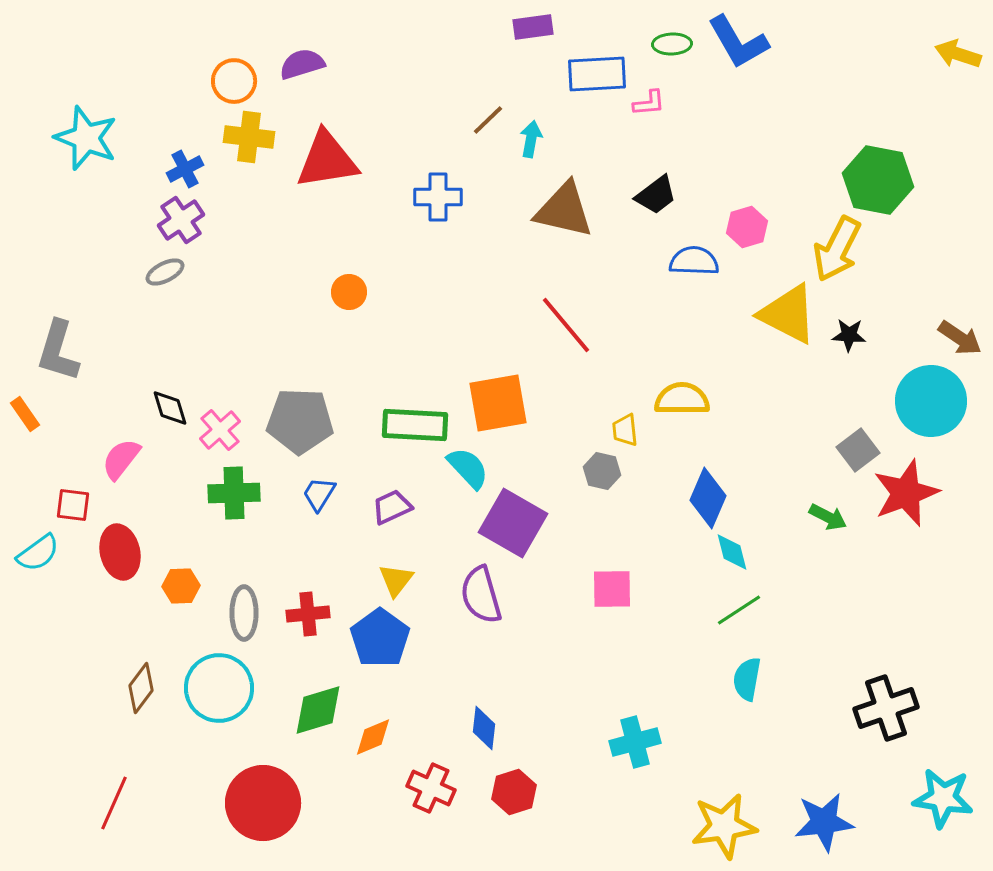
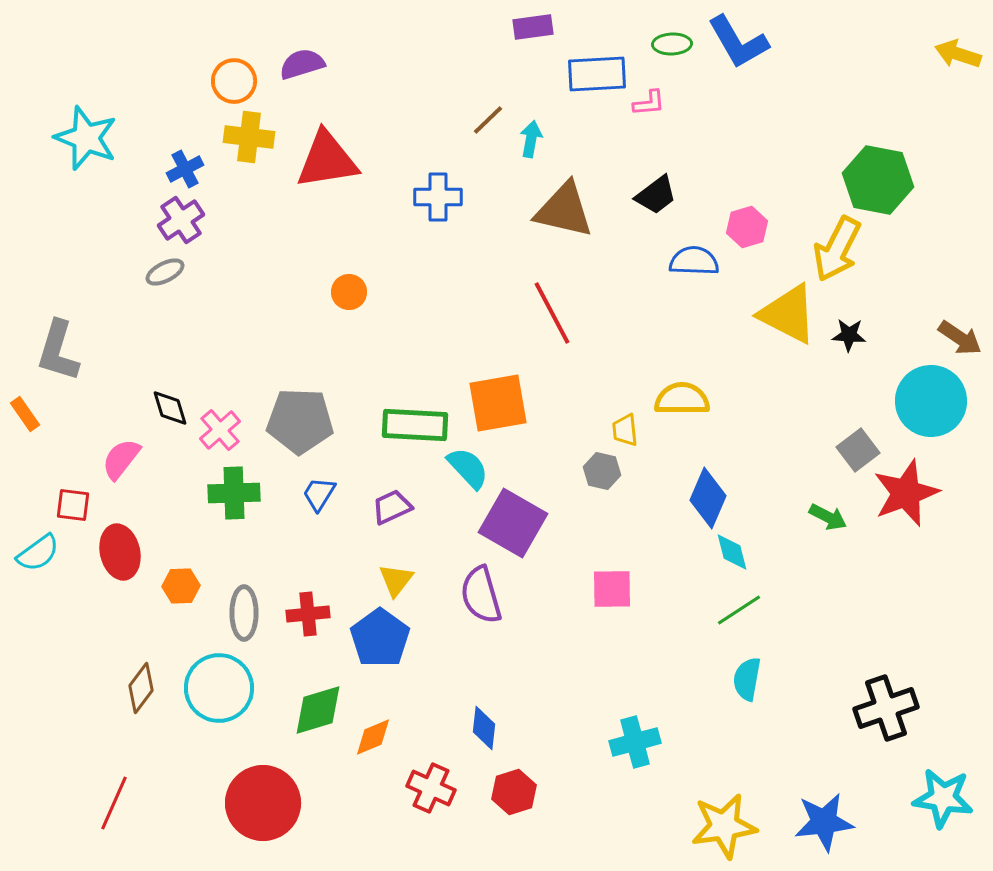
red line at (566, 325): moved 14 px left, 12 px up; rotated 12 degrees clockwise
